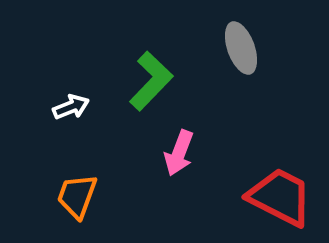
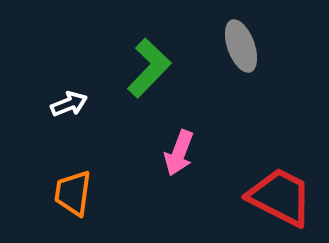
gray ellipse: moved 2 px up
green L-shape: moved 2 px left, 13 px up
white arrow: moved 2 px left, 3 px up
orange trapezoid: moved 4 px left, 3 px up; rotated 12 degrees counterclockwise
